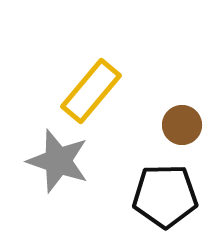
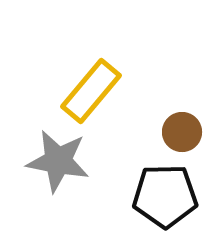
brown circle: moved 7 px down
gray star: rotated 8 degrees counterclockwise
